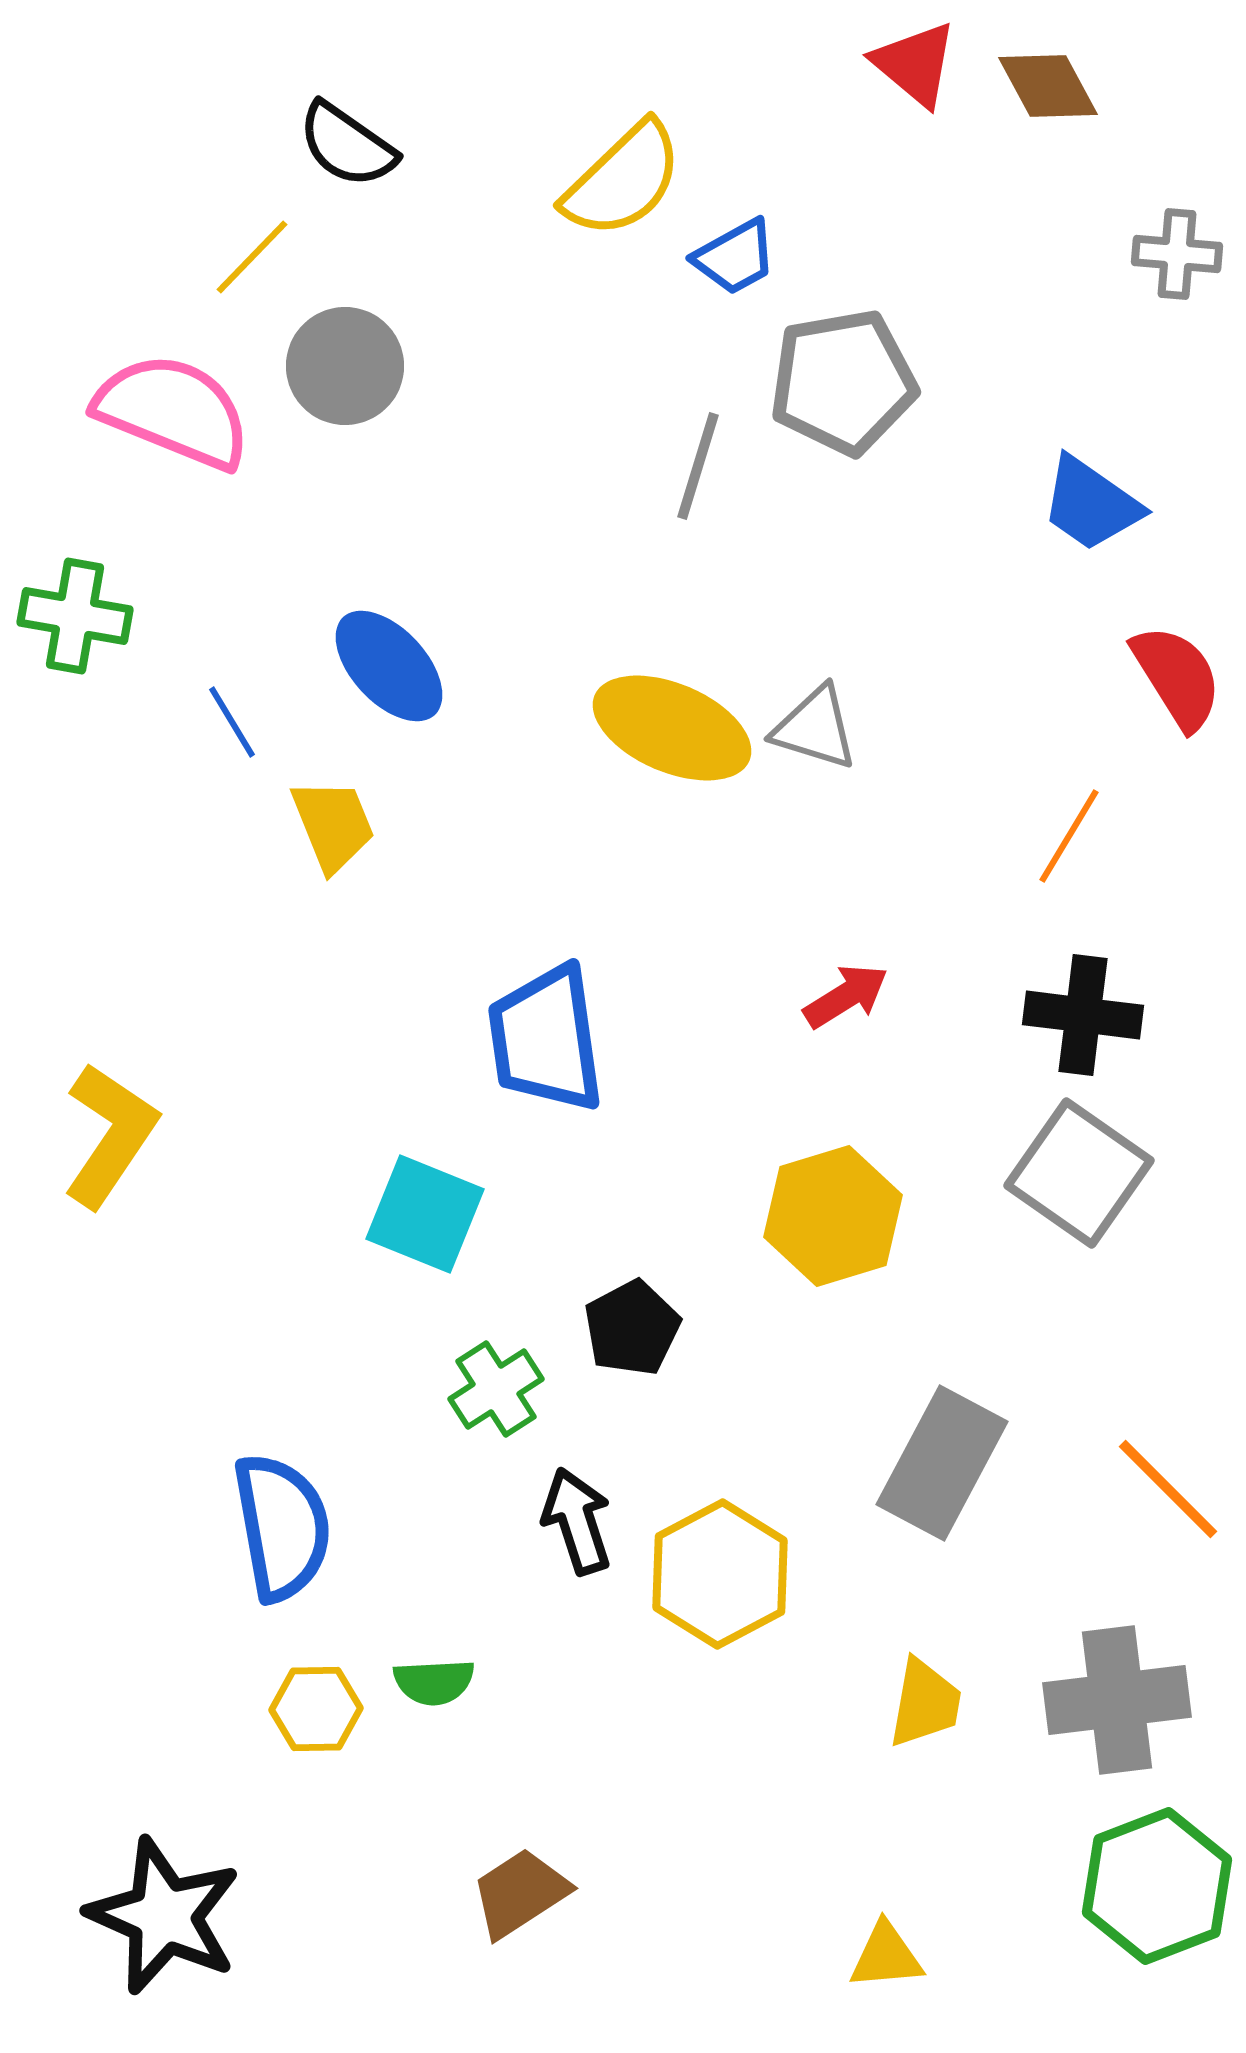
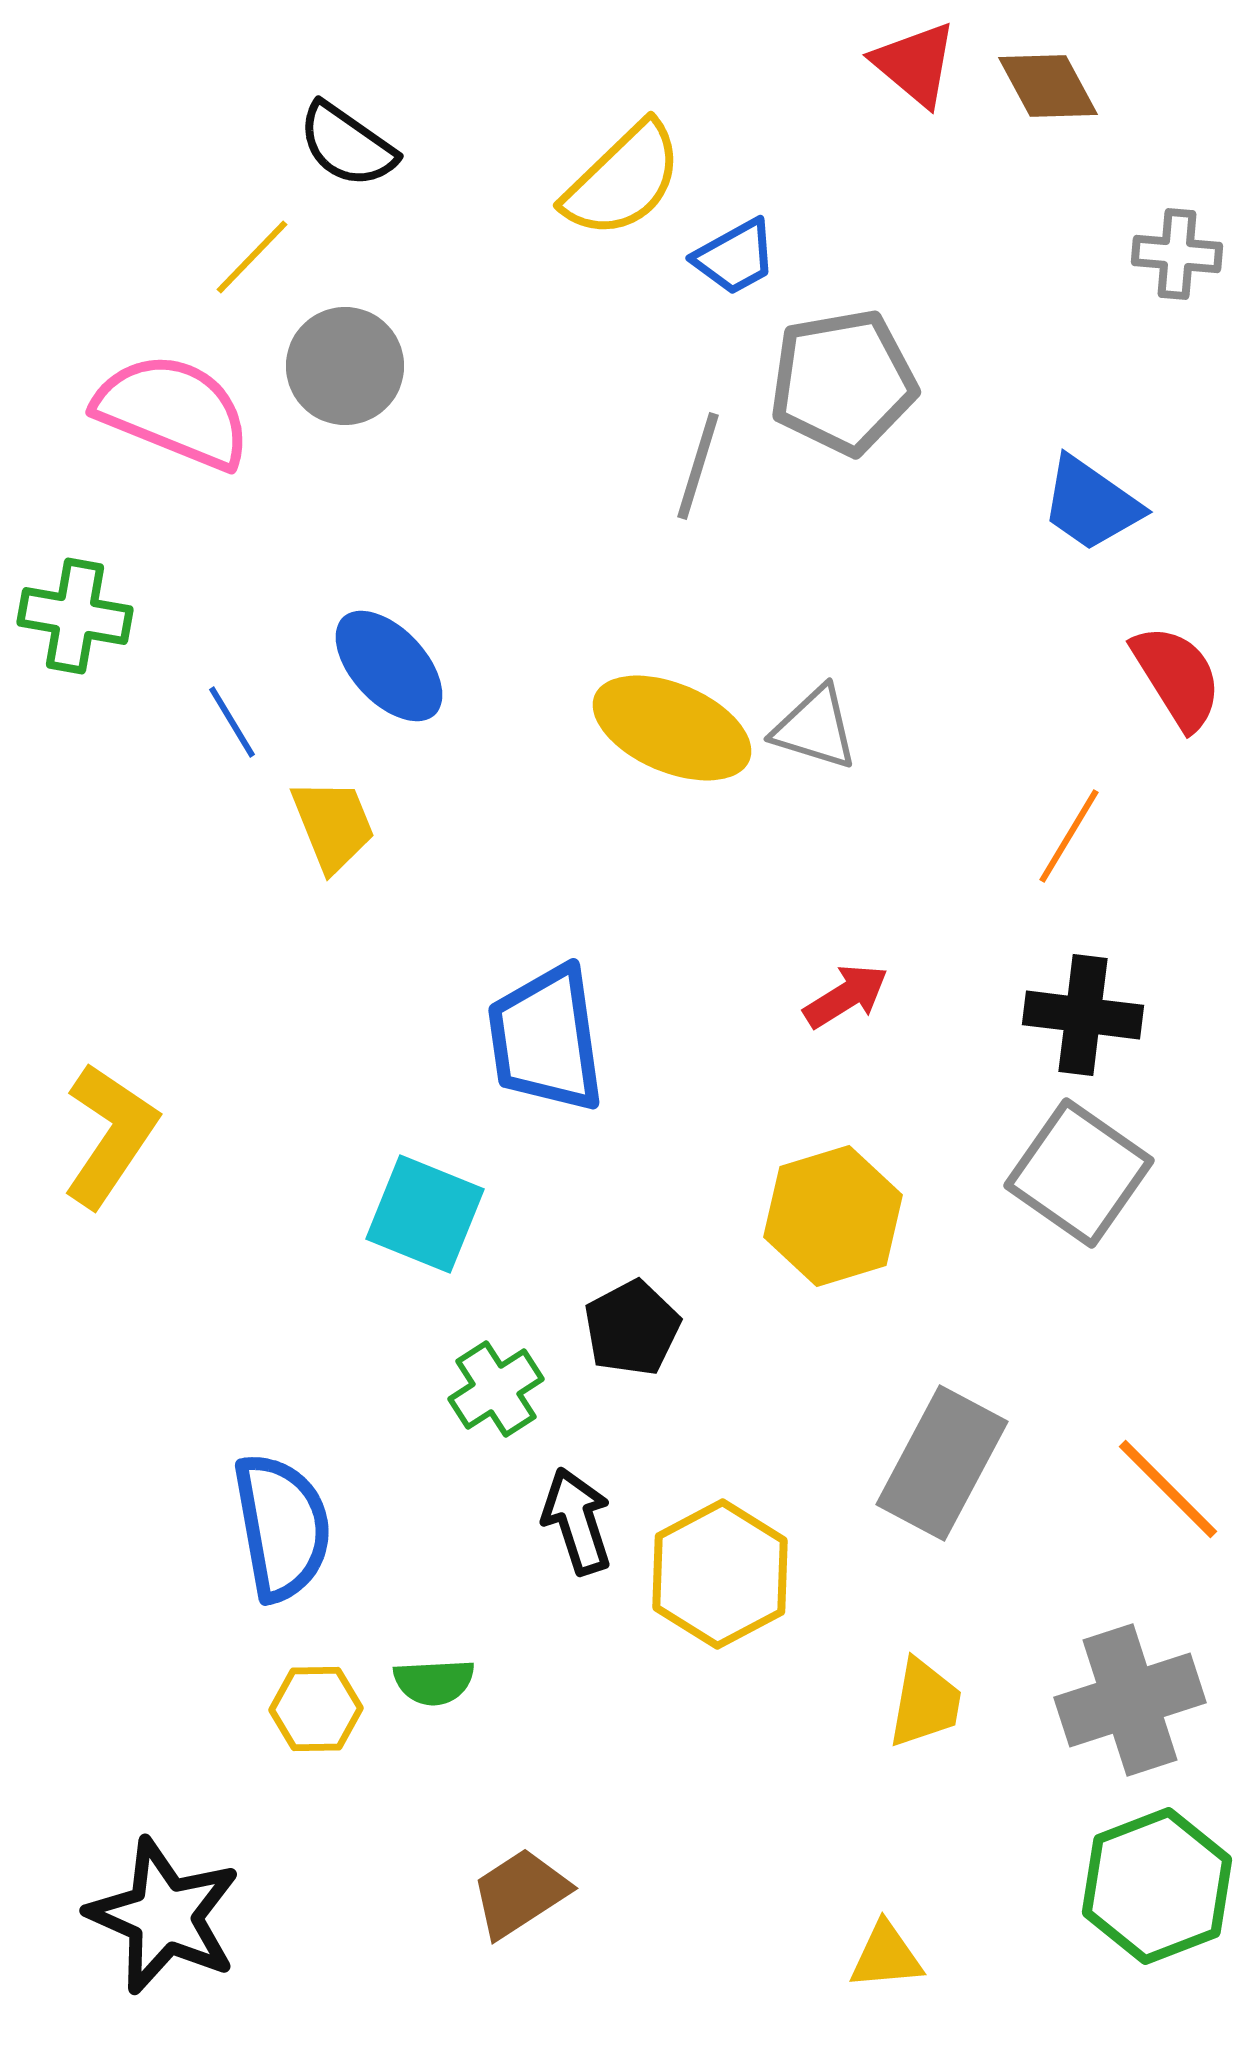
gray cross at (1117, 1700): moved 13 px right; rotated 11 degrees counterclockwise
